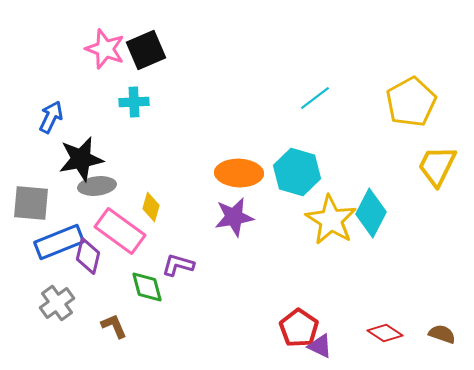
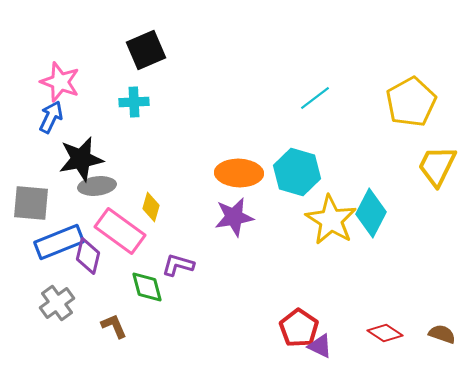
pink star: moved 45 px left, 33 px down
